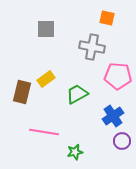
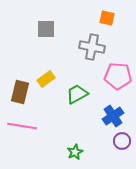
brown rectangle: moved 2 px left
pink line: moved 22 px left, 6 px up
green star: rotated 14 degrees counterclockwise
